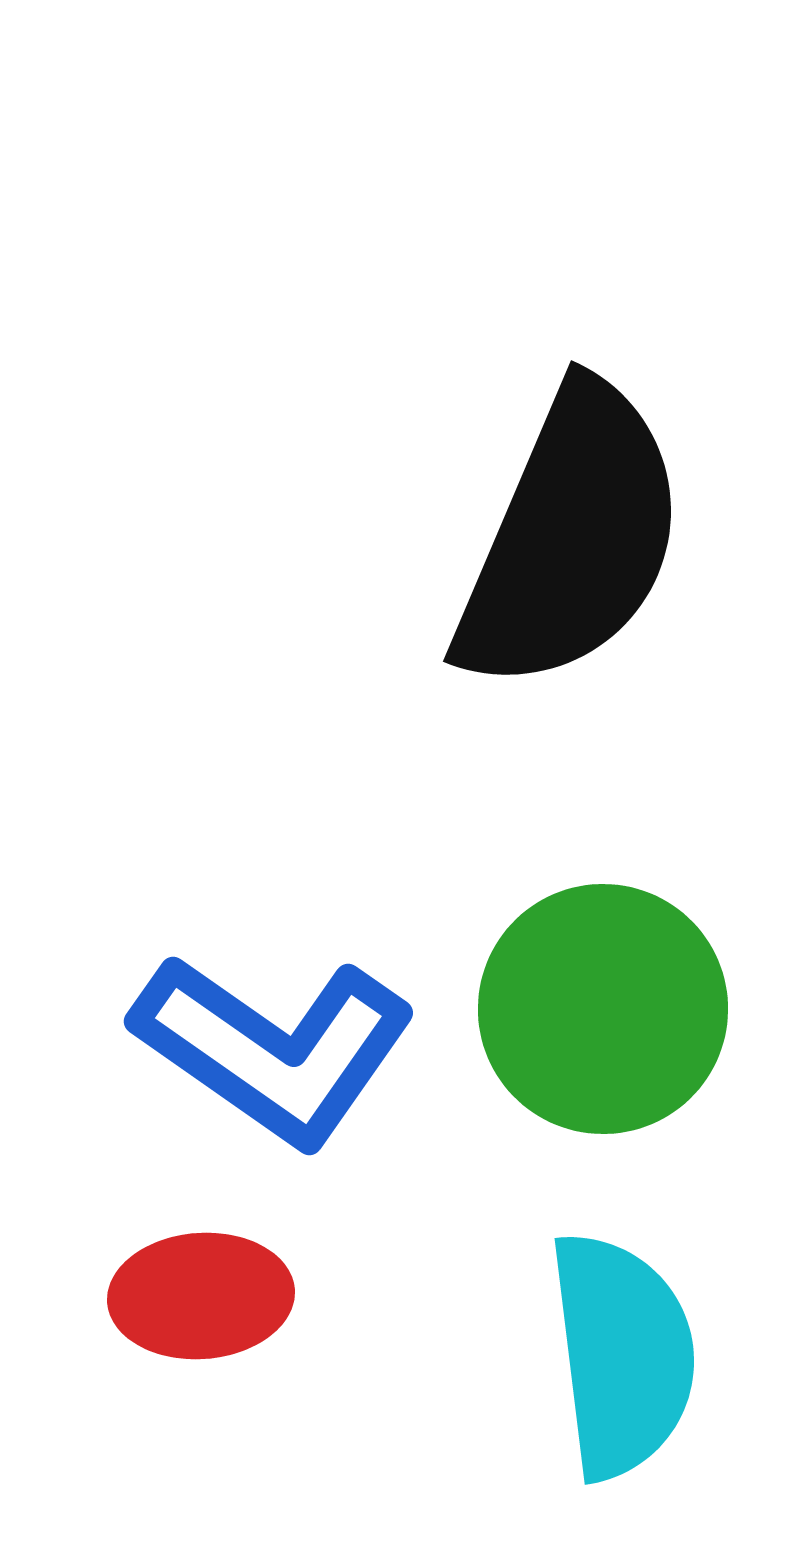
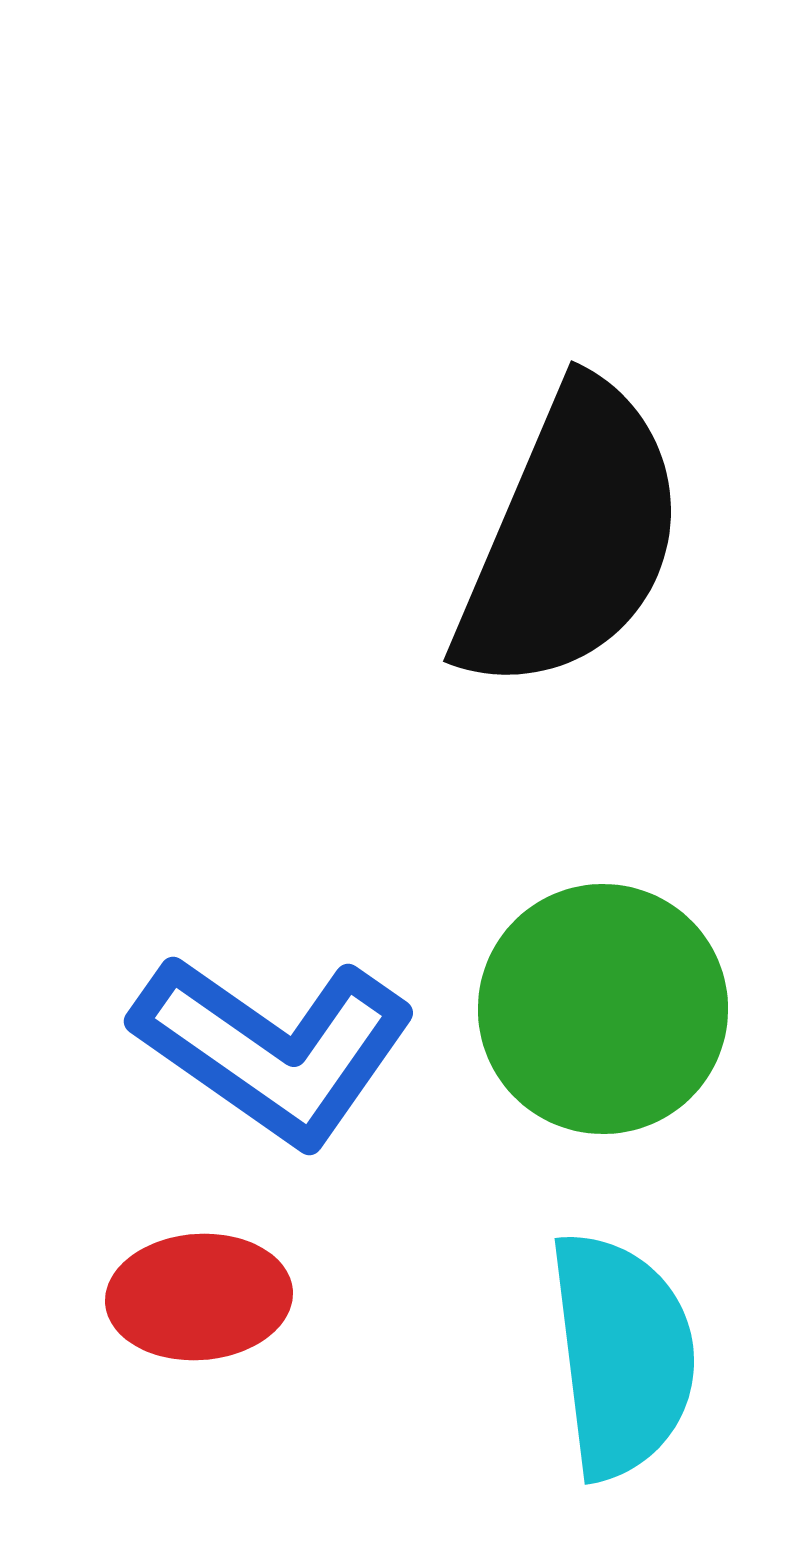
red ellipse: moved 2 px left, 1 px down
